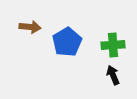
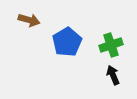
brown arrow: moved 1 px left, 7 px up; rotated 10 degrees clockwise
green cross: moved 2 px left; rotated 15 degrees counterclockwise
